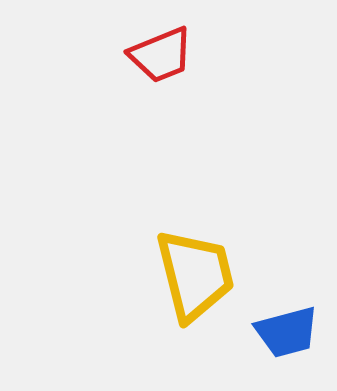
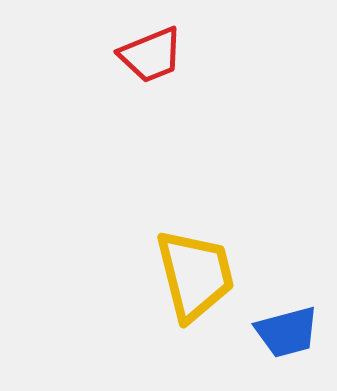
red trapezoid: moved 10 px left
